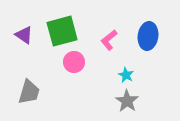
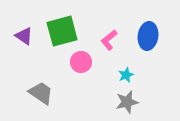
purple triangle: moved 1 px down
pink circle: moved 7 px right
cyan star: rotated 21 degrees clockwise
gray trapezoid: moved 12 px right, 1 px down; rotated 72 degrees counterclockwise
gray star: moved 1 px down; rotated 25 degrees clockwise
